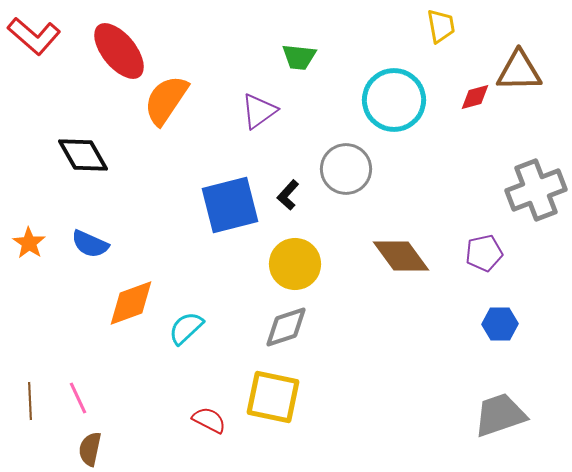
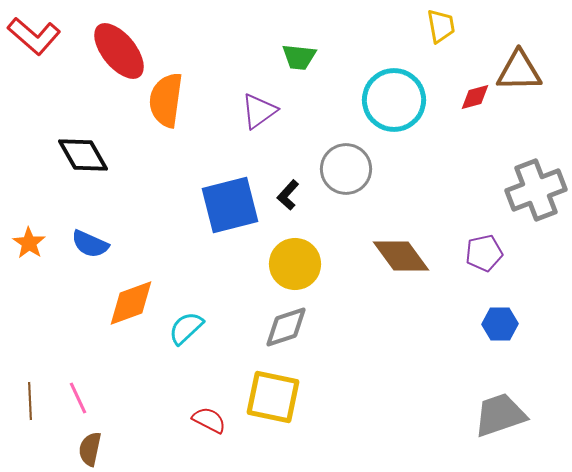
orange semicircle: rotated 26 degrees counterclockwise
